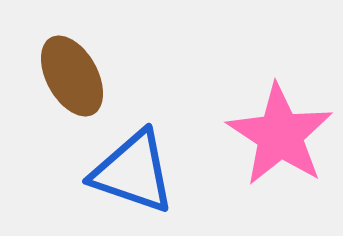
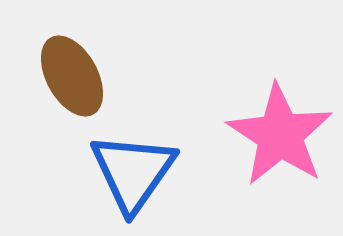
blue triangle: rotated 46 degrees clockwise
